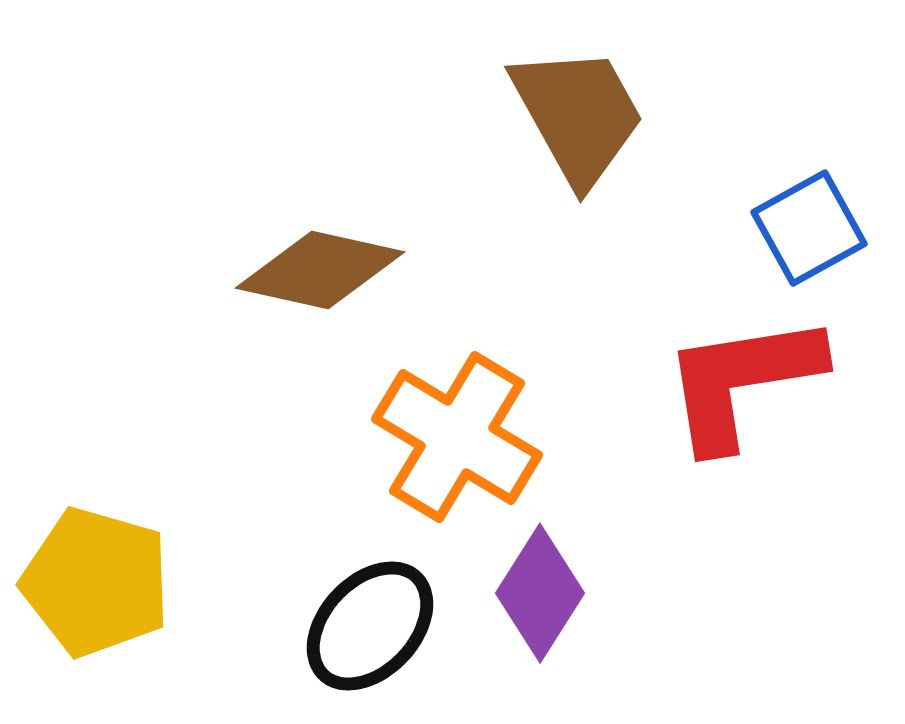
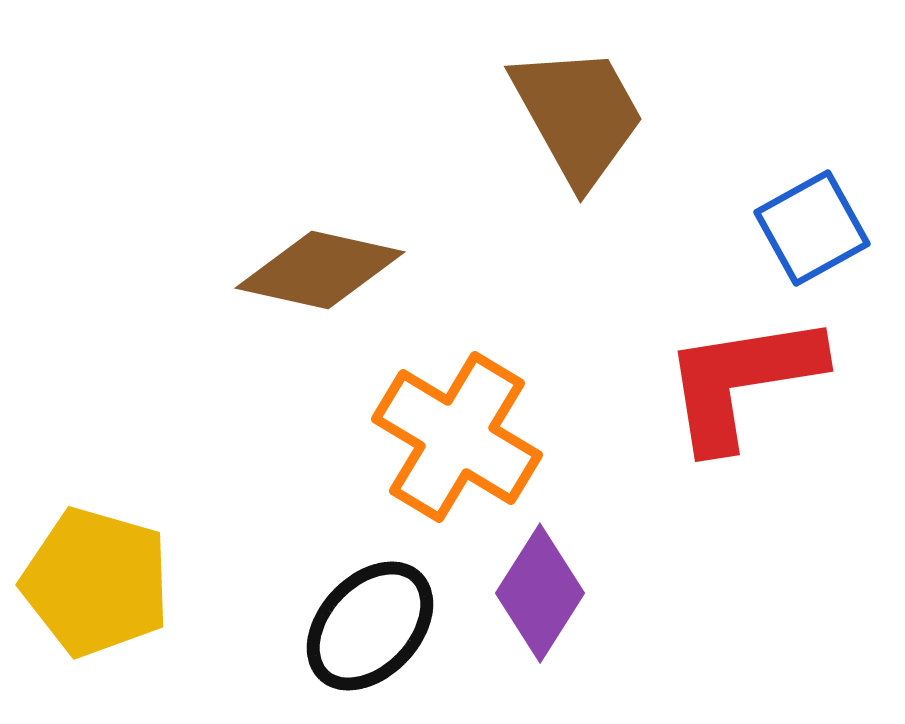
blue square: moved 3 px right
